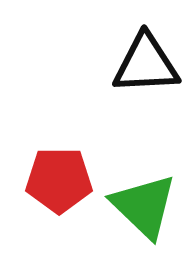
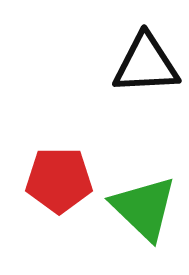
green triangle: moved 2 px down
